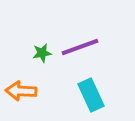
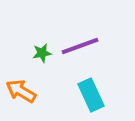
purple line: moved 1 px up
orange arrow: rotated 28 degrees clockwise
